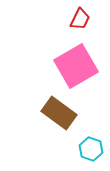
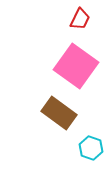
pink square: rotated 24 degrees counterclockwise
cyan hexagon: moved 1 px up
